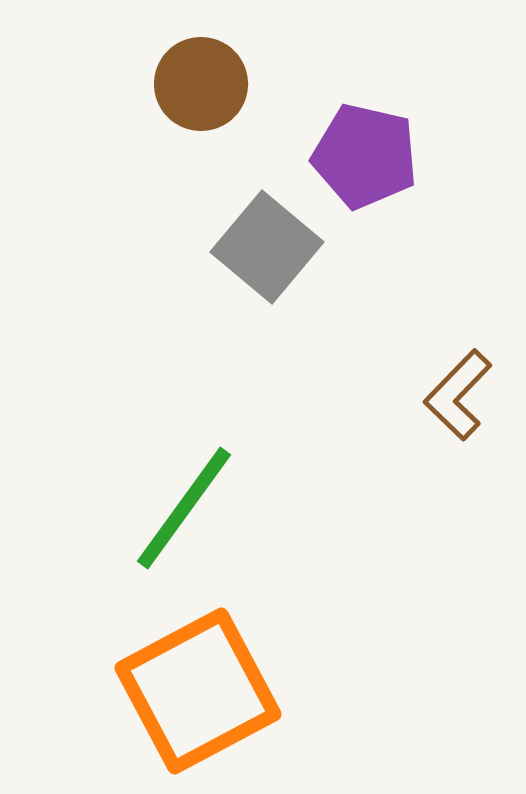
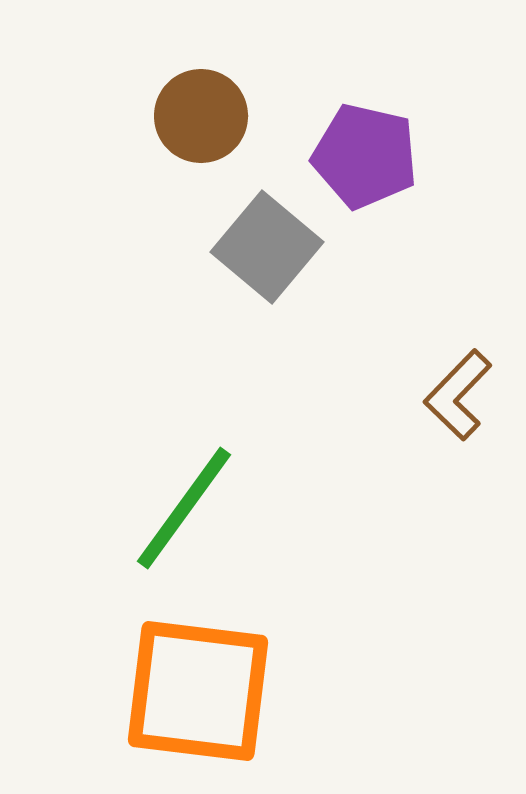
brown circle: moved 32 px down
orange square: rotated 35 degrees clockwise
